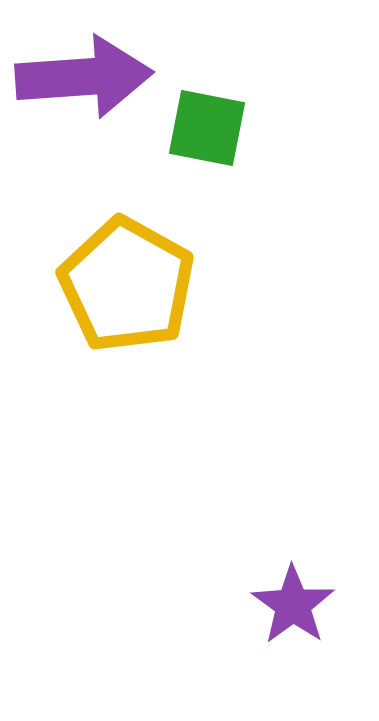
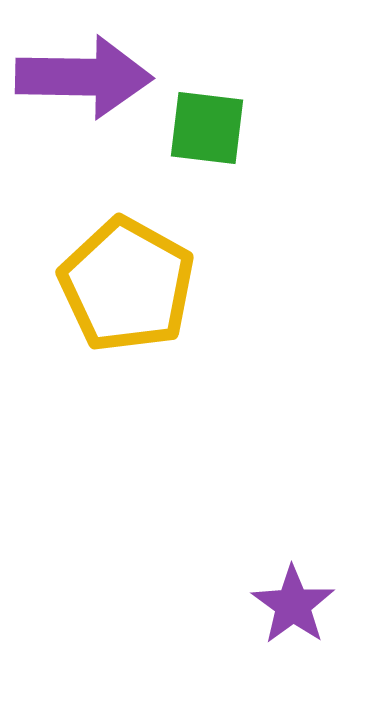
purple arrow: rotated 5 degrees clockwise
green square: rotated 4 degrees counterclockwise
